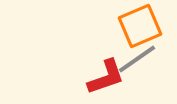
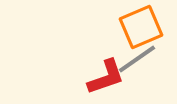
orange square: moved 1 px right, 1 px down
